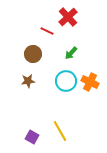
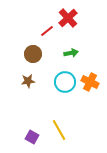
red cross: moved 1 px down
red line: rotated 64 degrees counterclockwise
green arrow: rotated 144 degrees counterclockwise
cyan circle: moved 1 px left, 1 px down
yellow line: moved 1 px left, 1 px up
